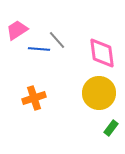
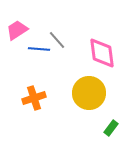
yellow circle: moved 10 px left
